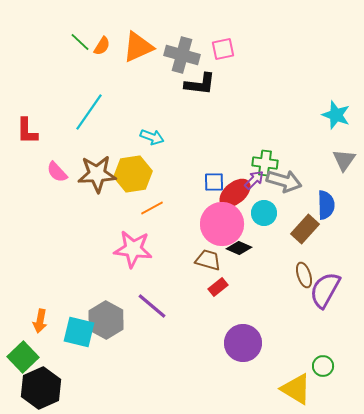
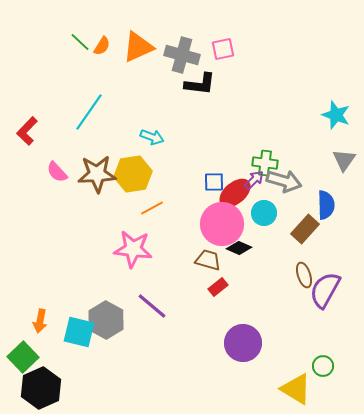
red L-shape: rotated 44 degrees clockwise
